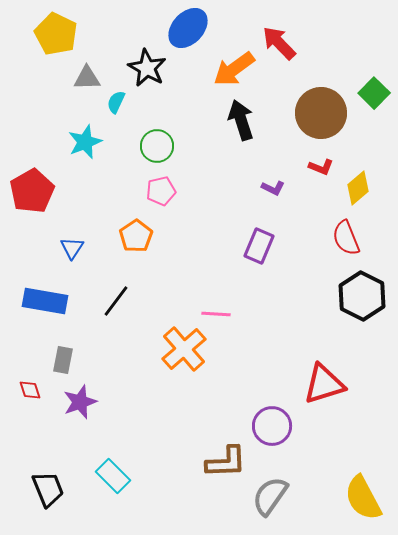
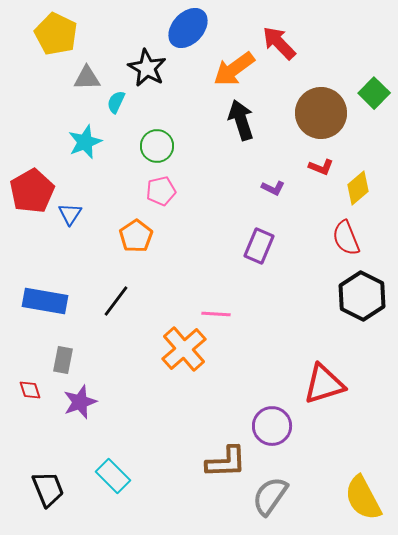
blue triangle: moved 2 px left, 34 px up
